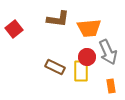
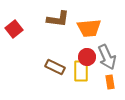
gray arrow: moved 1 px left, 5 px down
orange rectangle: moved 1 px left, 4 px up
